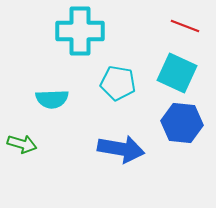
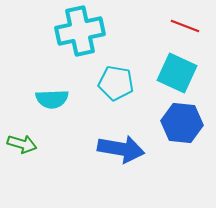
cyan cross: rotated 12 degrees counterclockwise
cyan pentagon: moved 2 px left
